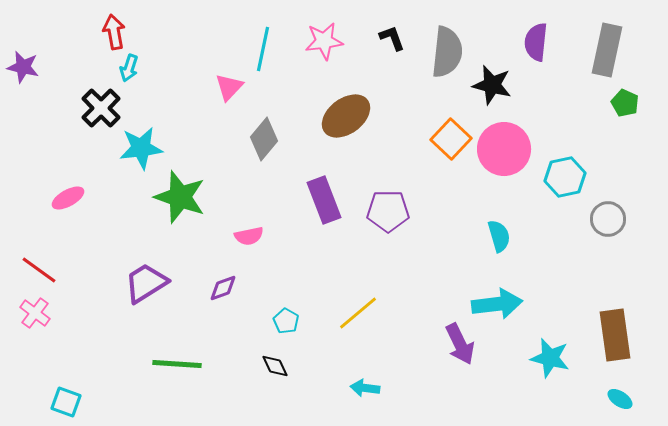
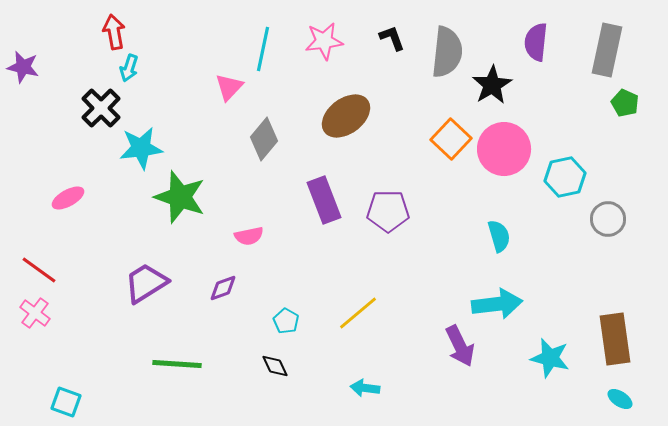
black star at (492, 85): rotated 27 degrees clockwise
brown rectangle at (615, 335): moved 4 px down
purple arrow at (460, 344): moved 2 px down
